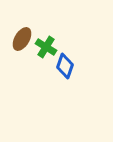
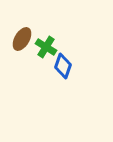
blue diamond: moved 2 px left
